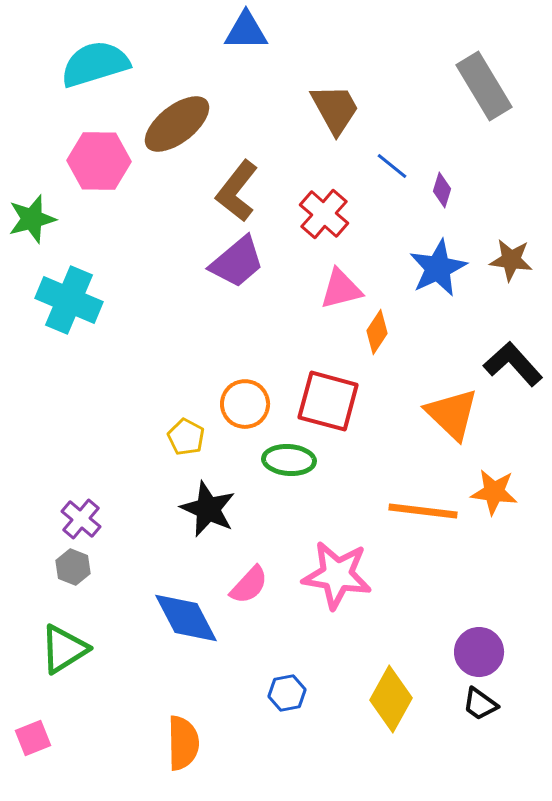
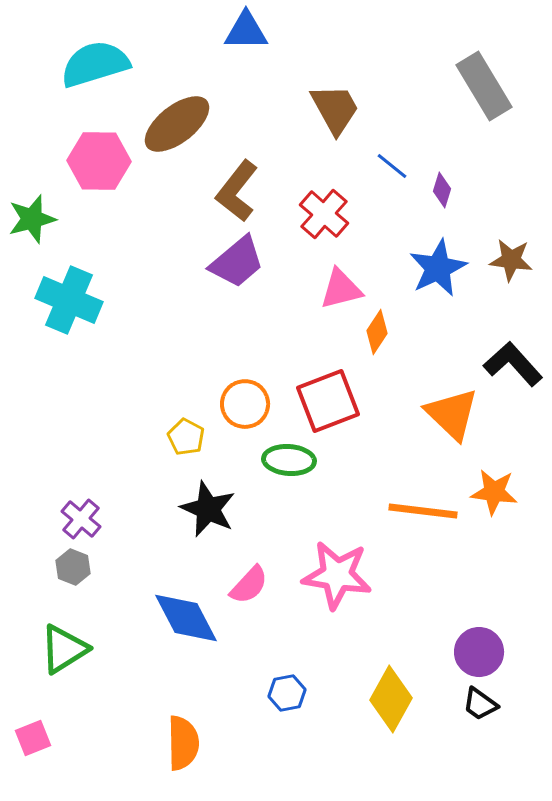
red square: rotated 36 degrees counterclockwise
